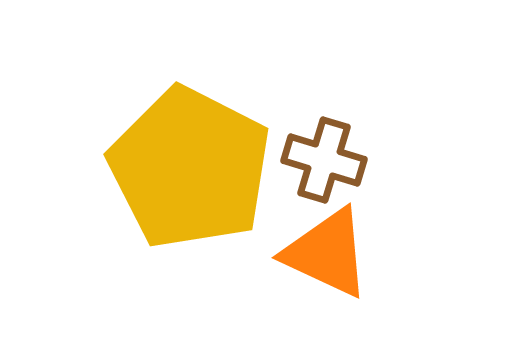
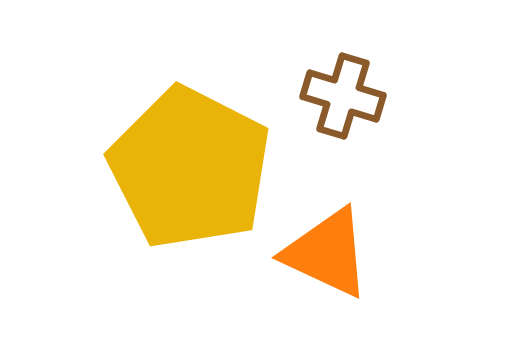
brown cross: moved 19 px right, 64 px up
